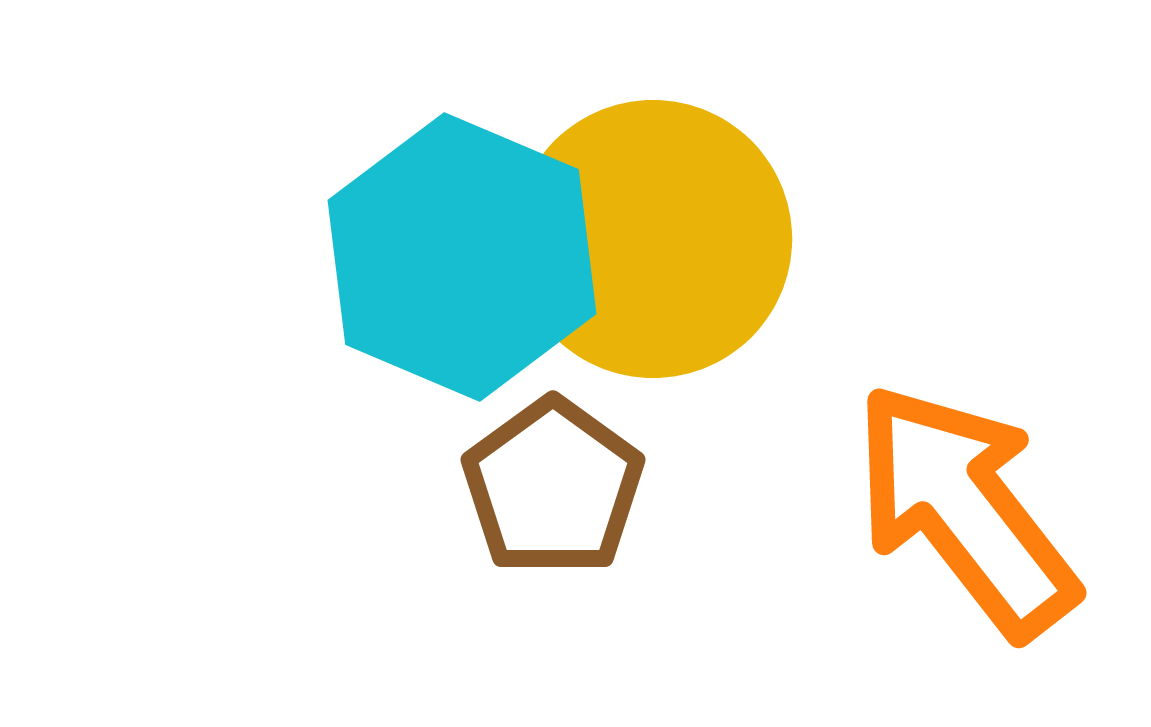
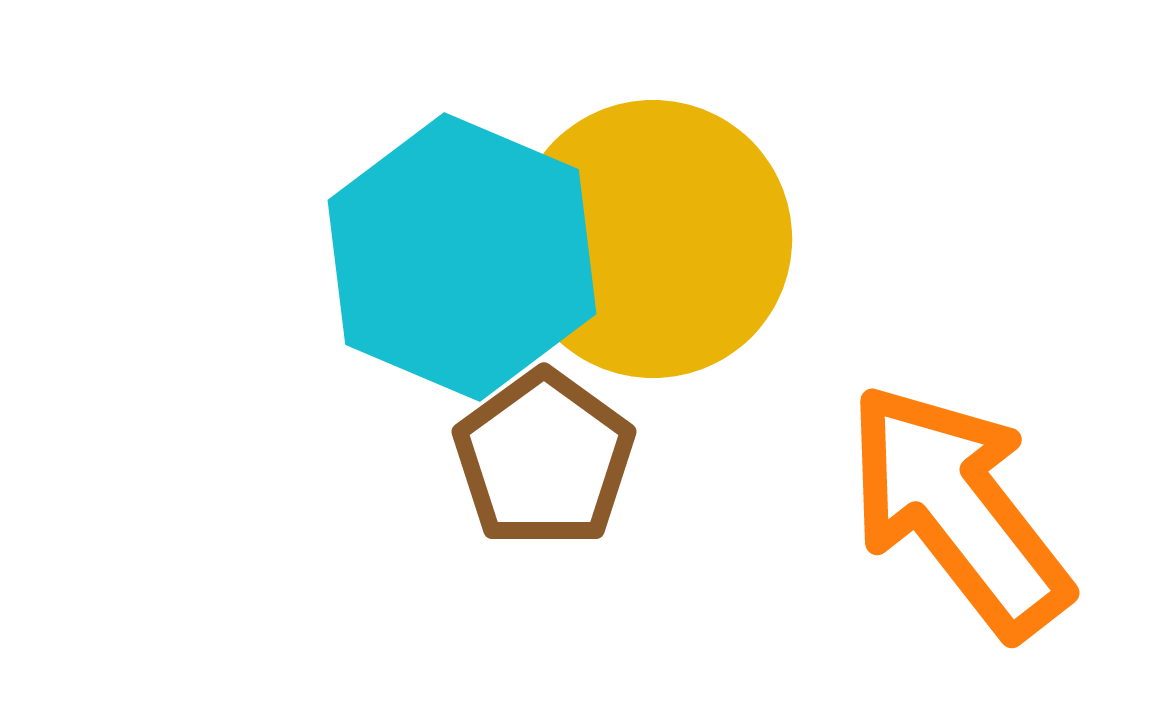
brown pentagon: moved 9 px left, 28 px up
orange arrow: moved 7 px left
